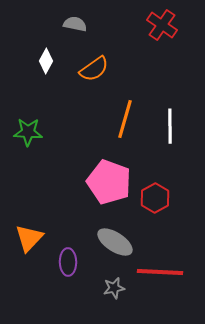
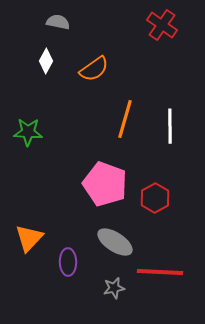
gray semicircle: moved 17 px left, 2 px up
pink pentagon: moved 4 px left, 2 px down
